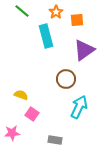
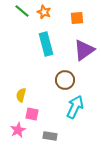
orange star: moved 12 px left; rotated 16 degrees counterclockwise
orange square: moved 2 px up
cyan rectangle: moved 8 px down
brown circle: moved 1 px left, 1 px down
yellow semicircle: rotated 96 degrees counterclockwise
cyan arrow: moved 4 px left
pink square: rotated 24 degrees counterclockwise
pink star: moved 6 px right, 3 px up; rotated 21 degrees counterclockwise
gray rectangle: moved 5 px left, 4 px up
